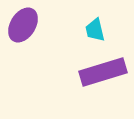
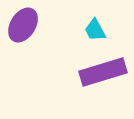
cyan trapezoid: rotated 15 degrees counterclockwise
